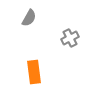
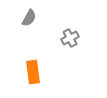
orange rectangle: moved 1 px left
